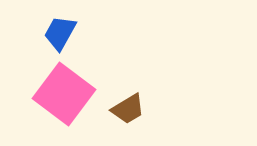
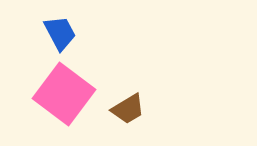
blue trapezoid: rotated 123 degrees clockwise
